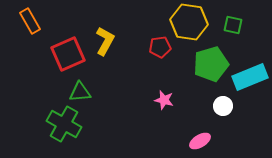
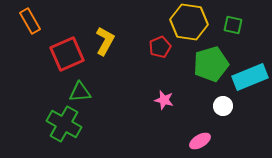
red pentagon: rotated 15 degrees counterclockwise
red square: moved 1 px left
